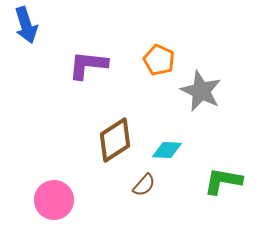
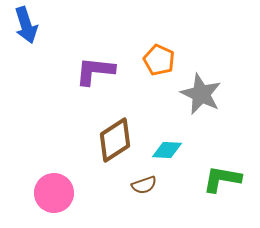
purple L-shape: moved 7 px right, 6 px down
gray star: moved 3 px down
green L-shape: moved 1 px left, 2 px up
brown semicircle: rotated 30 degrees clockwise
pink circle: moved 7 px up
